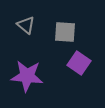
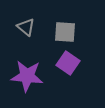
gray triangle: moved 2 px down
purple square: moved 11 px left
